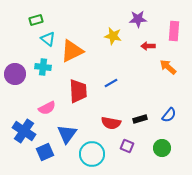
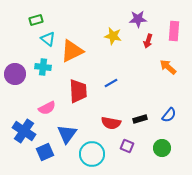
red arrow: moved 5 px up; rotated 72 degrees counterclockwise
